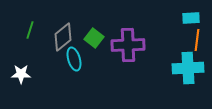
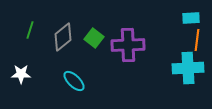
cyan ellipse: moved 22 px down; rotated 30 degrees counterclockwise
